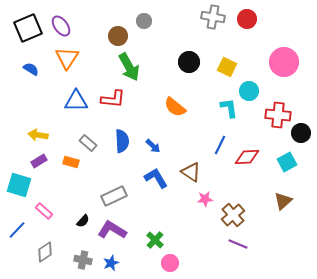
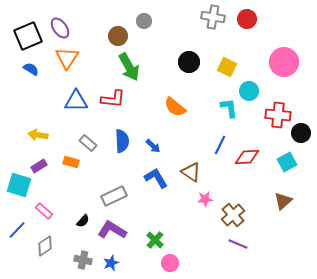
purple ellipse at (61, 26): moved 1 px left, 2 px down
black square at (28, 28): moved 8 px down
purple rectangle at (39, 161): moved 5 px down
gray diamond at (45, 252): moved 6 px up
